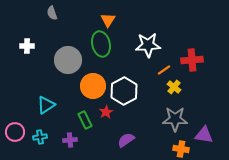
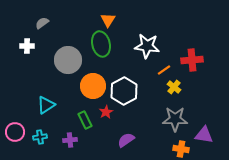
gray semicircle: moved 10 px left, 10 px down; rotated 72 degrees clockwise
white star: moved 1 px left, 1 px down; rotated 10 degrees clockwise
